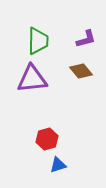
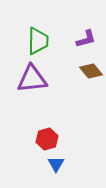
brown diamond: moved 10 px right
blue triangle: moved 2 px left, 1 px up; rotated 42 degrees counterclockwise
